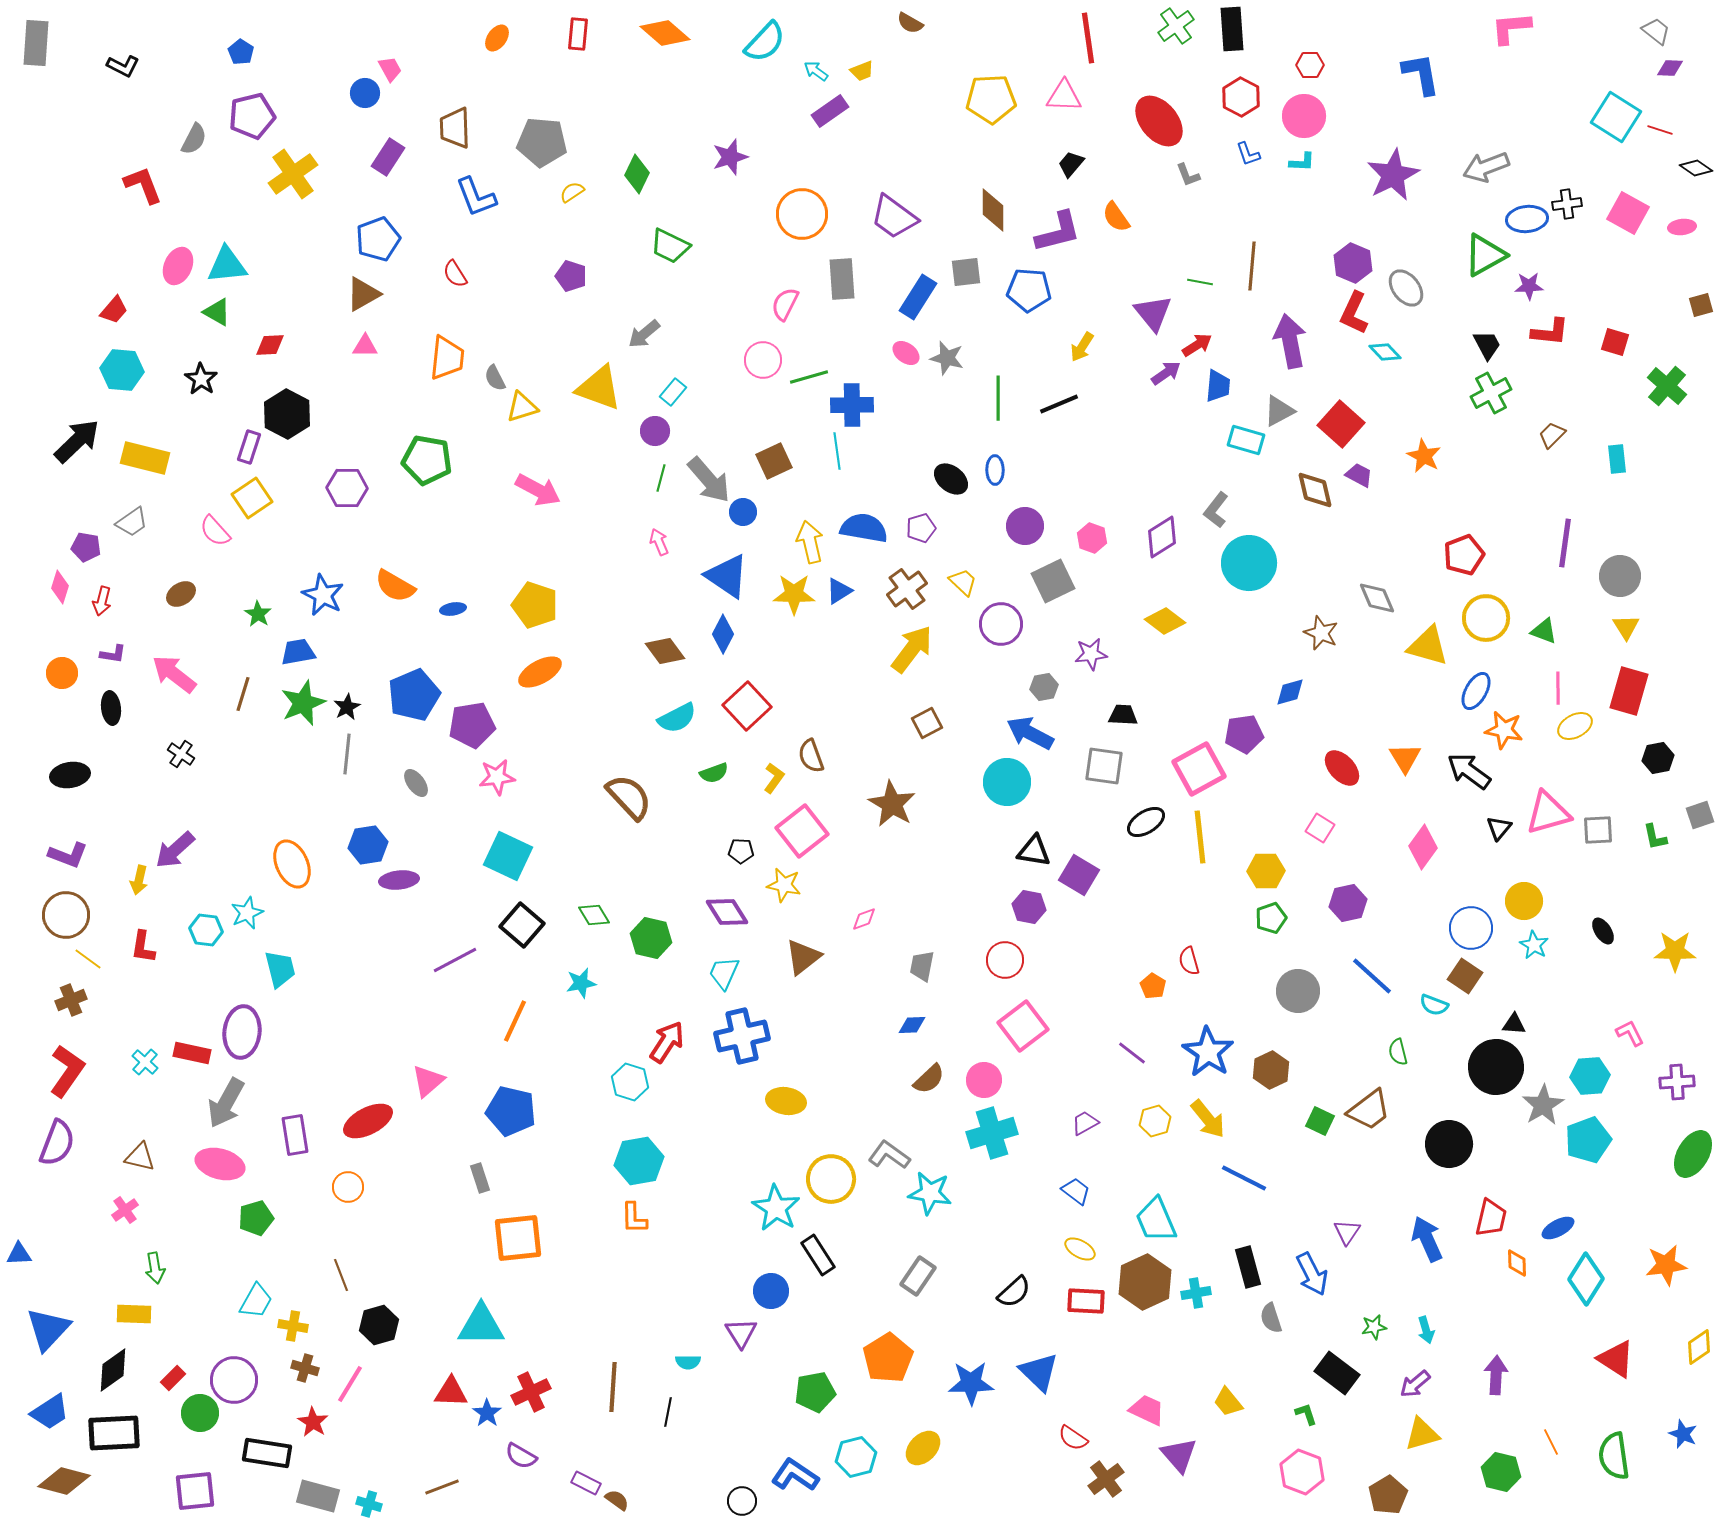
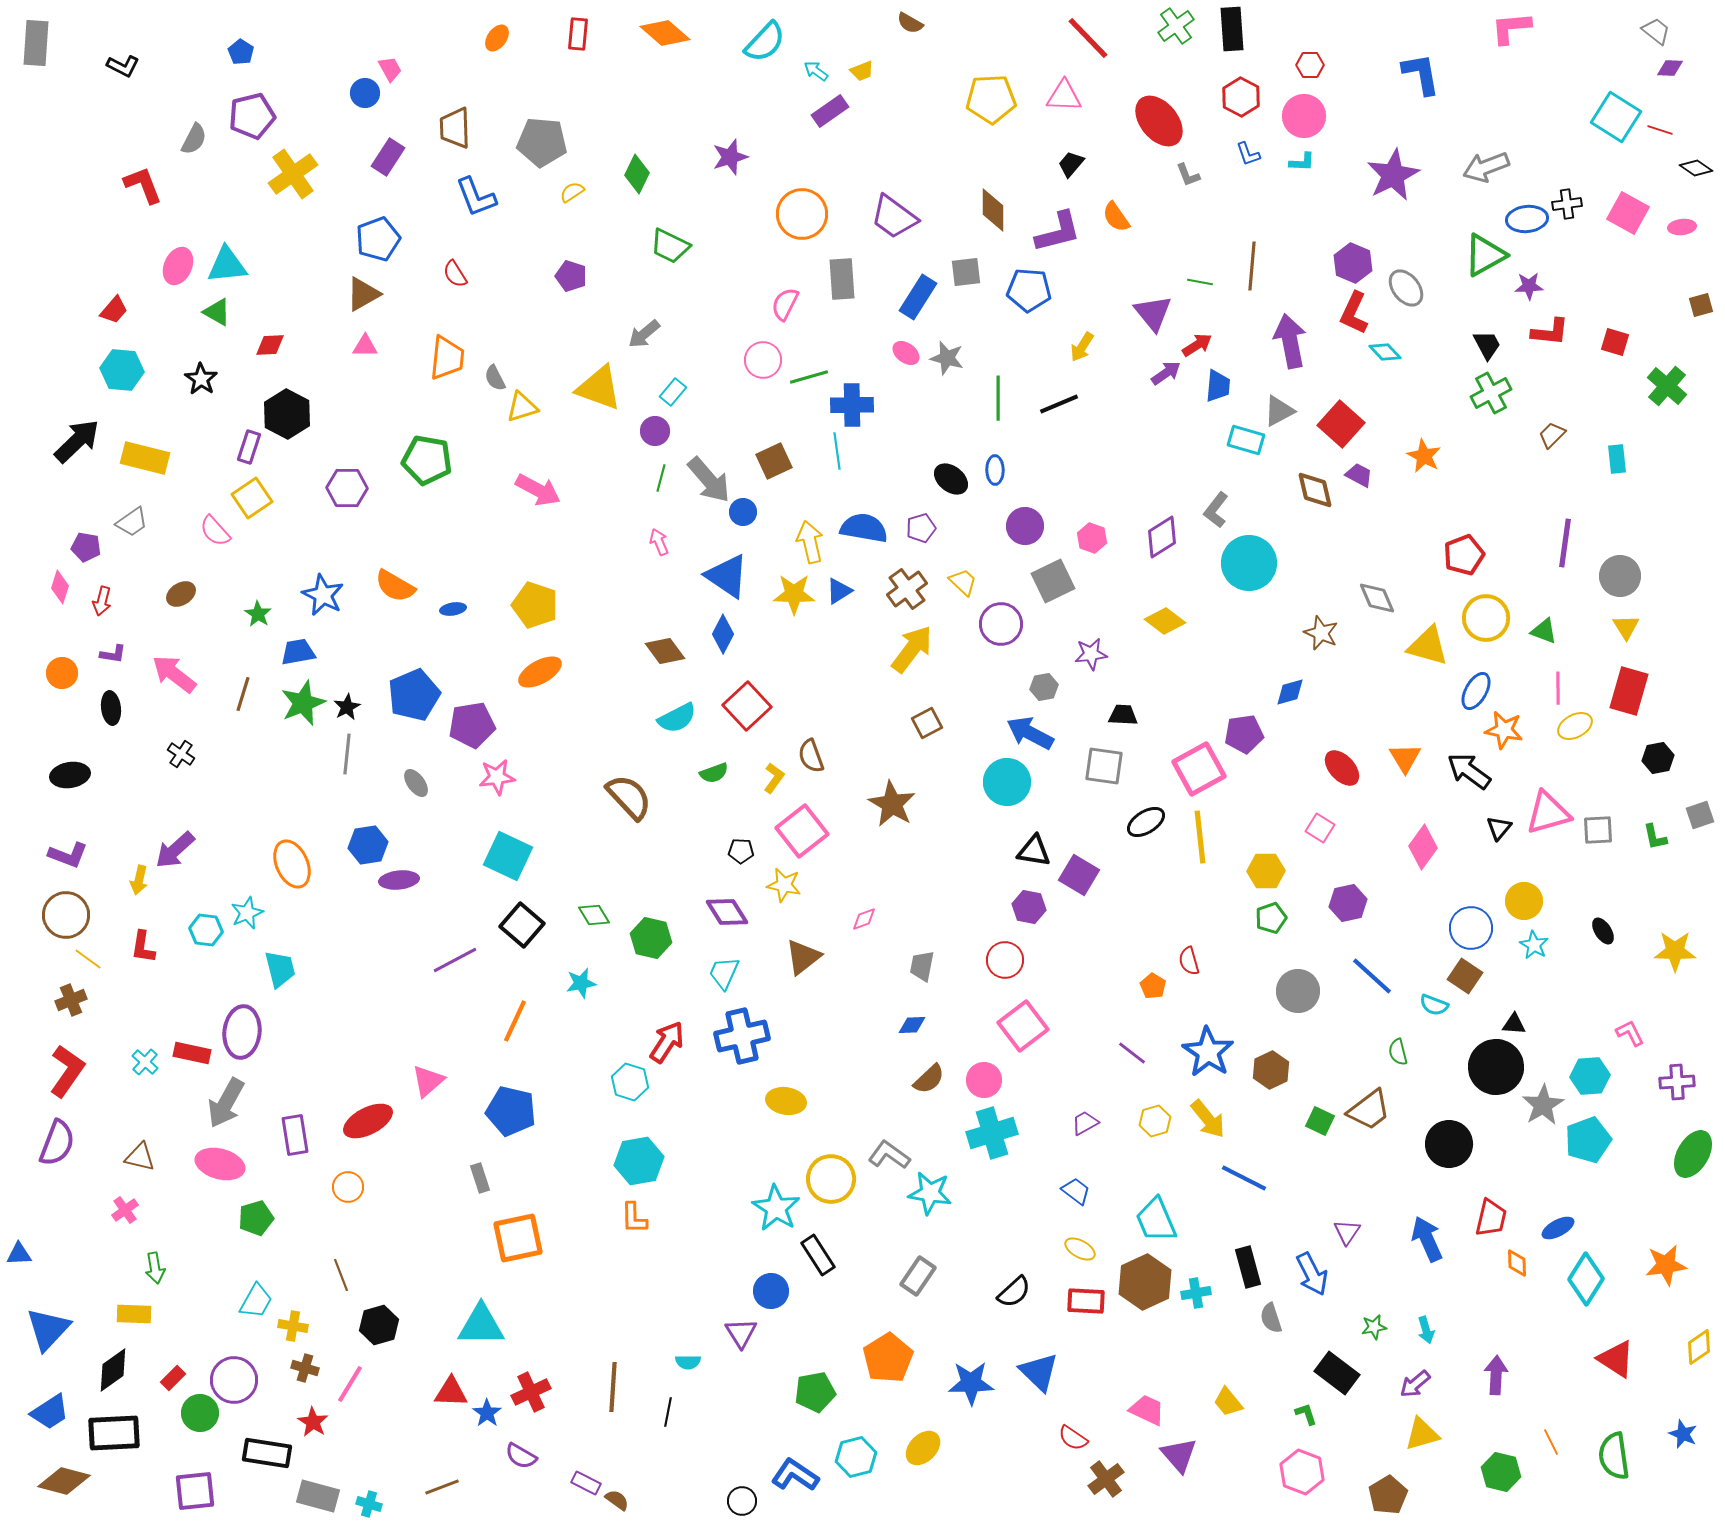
red line at (1088, 38): rotated 36 degrees counterclockwise
orange square at (518, 1238): rotated 6 degrees counterclockwise
